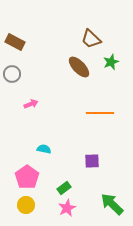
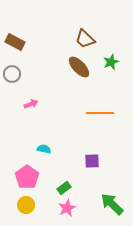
brown trapezoid: moved 6 px left
